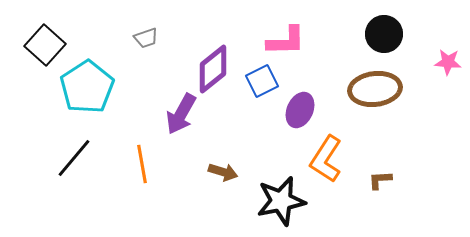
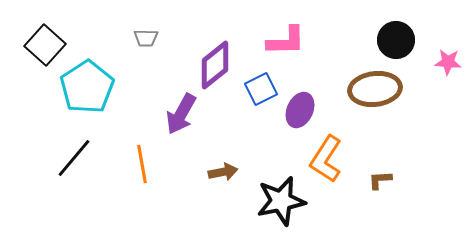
black circle: moved 12 px right, 6 px down
gray trapezoid: rotated 20 degrees clockwise
purple diamond: moved 2 px right, 4 px up
blue square: moved 1 px left, 8 px down
brown arrow: rotated 28 degrees counterclockwise
